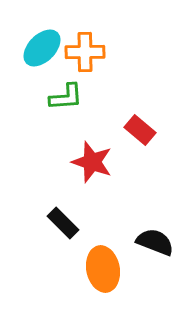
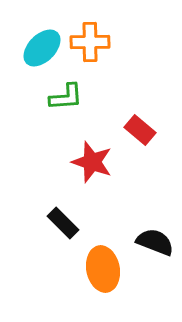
orange cross: moved 5 px right, 10 px up
